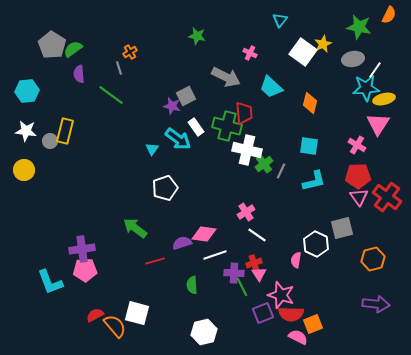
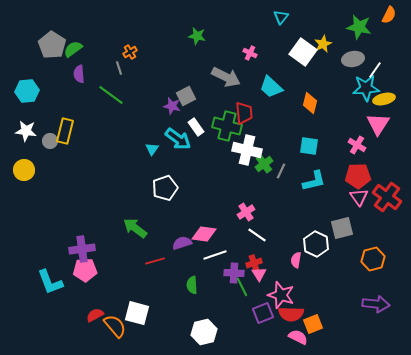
cyan triangle at (280, 20): moved 1 px right, 3 px up
